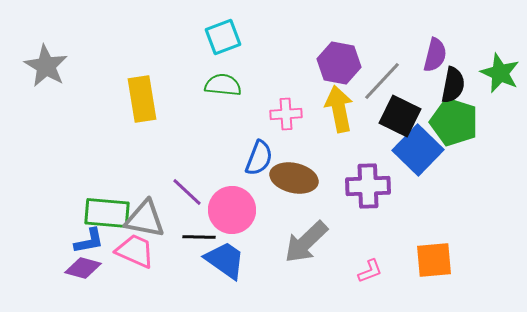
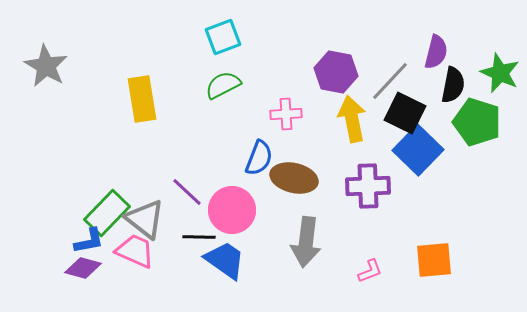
purple semicircle: moved 1 px right, 3 px up
purple hexagon: moved 3 px left, 9 px down
gray line: moved 8 px right
green semicircle: rotated 33 degrees counterclockwise
yellow arrow: moved 13 px right, 10 px down
black square: moved 5 px right, 3 px up
green pentagon: moved 23 px right
green rectangle: rotated 51 degrees counterclockwise
gray triangle: rotated 27 degrees clockwise
gray arrow: rotated 39 degrees counterclockwise
